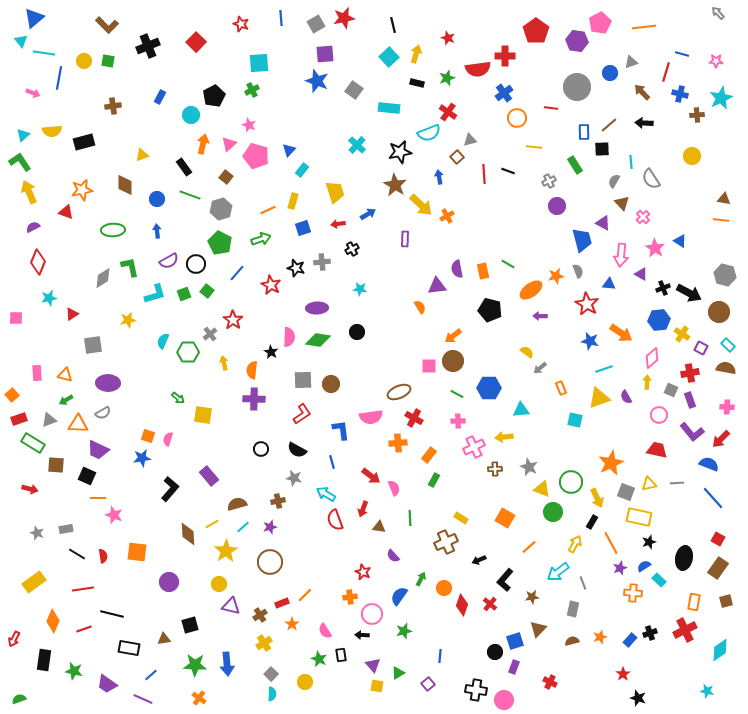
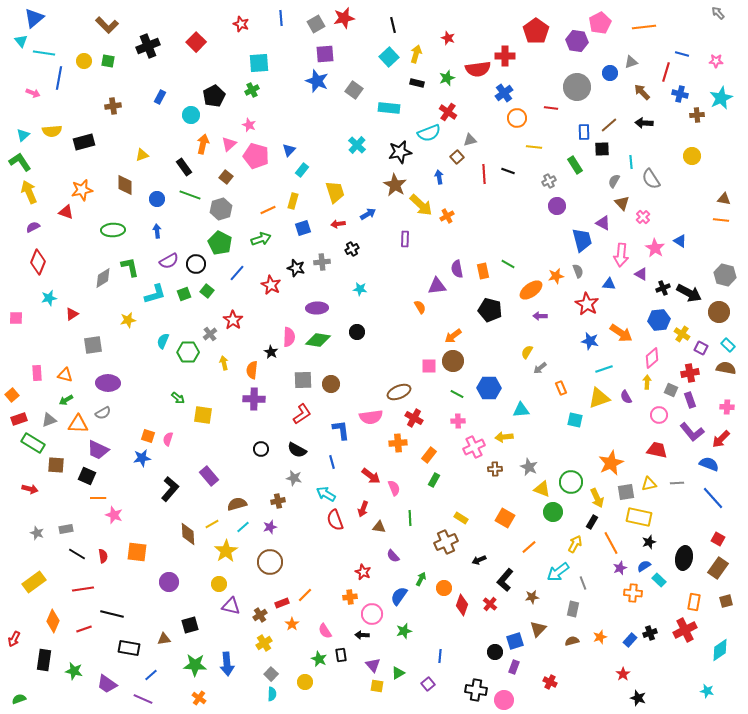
yellow semicircle at (527, 352): rotated 96 degrees counterclockwise
gray square at (626, 492): rotated 30 degrees counterclockwise
